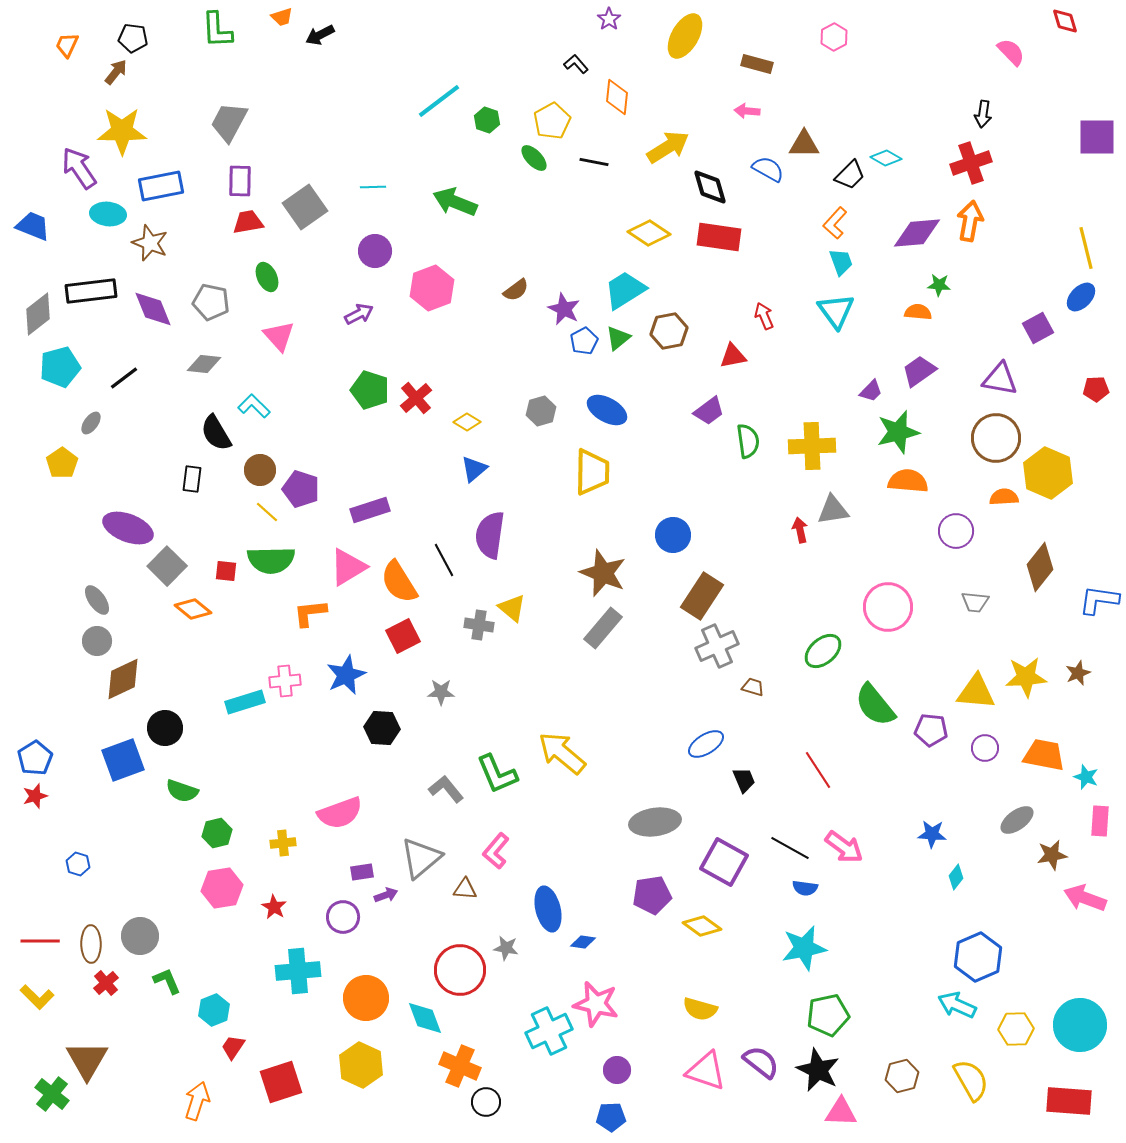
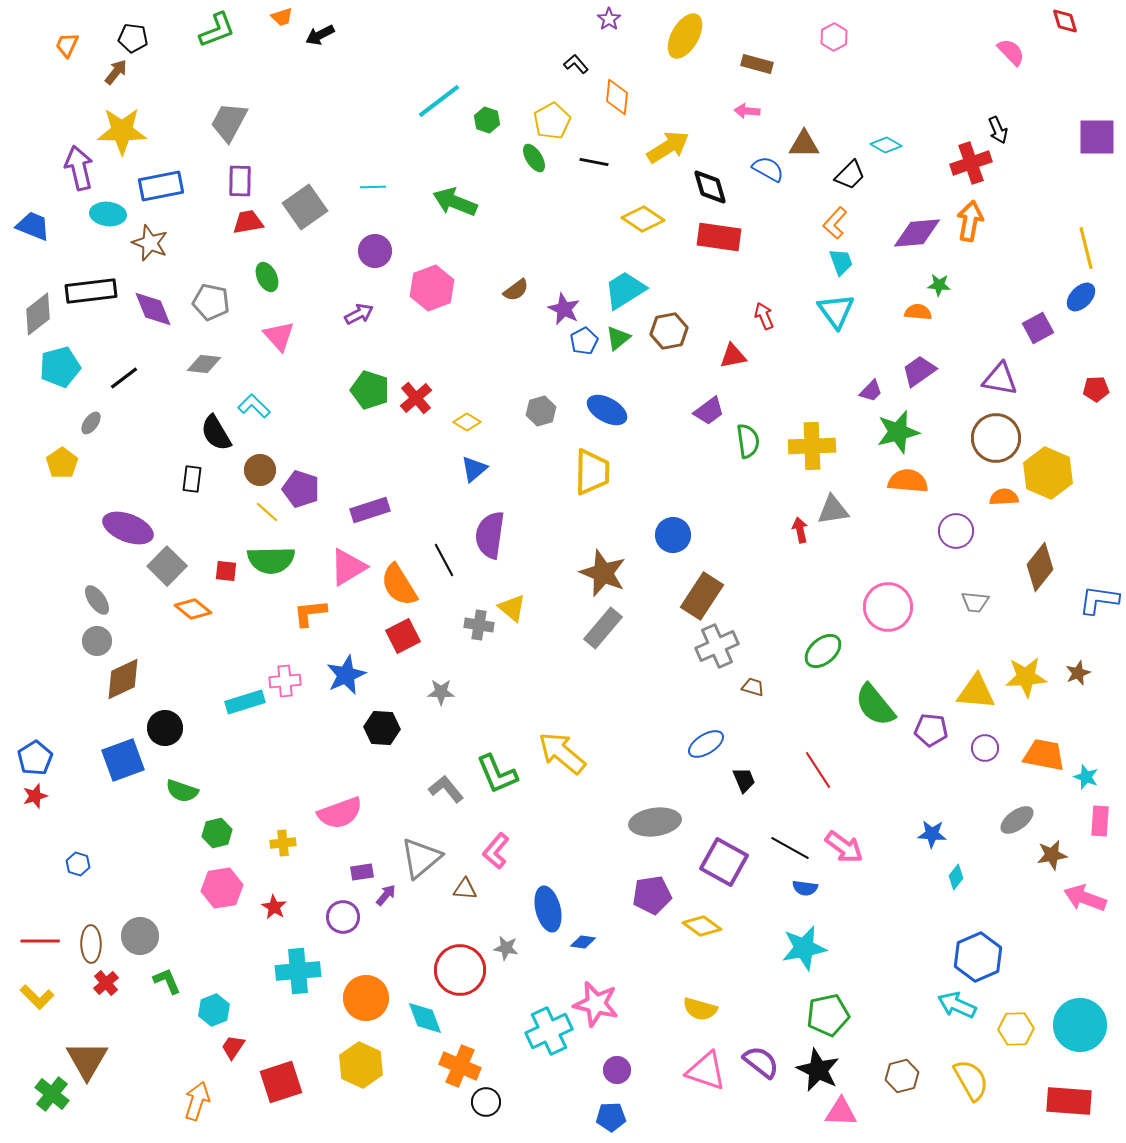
green L-shape at (217, 30): rotated 108 degrees counterclockwise
black arrow at (983, 114): moved 15 px right, 16 px down; rotated 32 degrees counterclockwise
green ellipse at (534, 158): rotated 12 degrees clockwise
cyan diamond at (886, 158): moved 13 px up
purple arrow at (79, 168): rotated 21 degrees clockwise
yellow diamond at (649, 233): moved 6 px left, 14 px up
orange semicircle at (399, 582): moved 3 px down
purple arrow at (386, 895): rotated 30 degrees counterclockwise
